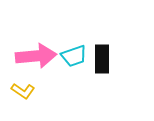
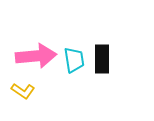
cyan trapezoid: moved 4 px down; rotated 80 degrees counterclockwise
